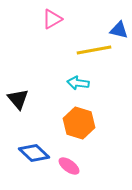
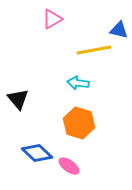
blue diamond: moved 3 px right
